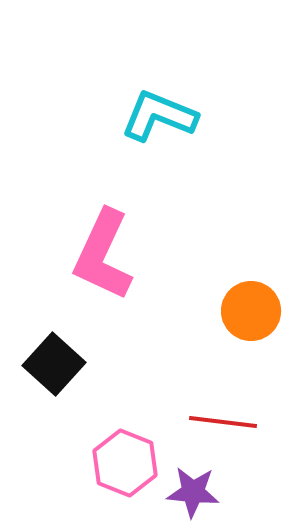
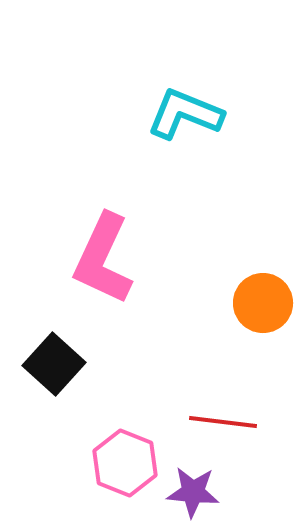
cyan L-shape: moved 26 px right, 2 px up
pink L-shape: moved 4 px down
orange circle: moved 12 px right, 8 px up
